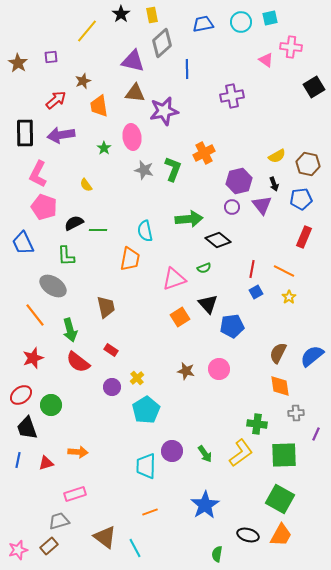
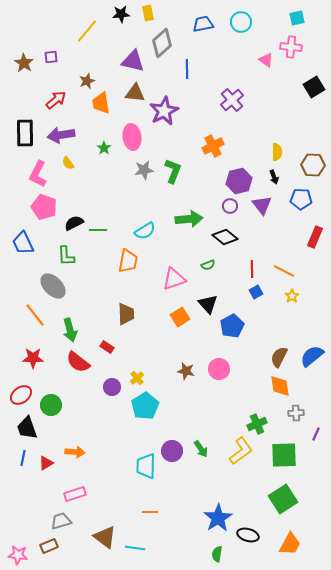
black star at (121, 14): rotated 30 degrees clockwise
yellow rectangle at (152, 15): moved 4 px left, 2 px up
cyan square at (270, 18): moved 27 px right
brown star at (18, 63): moved 6 px right
brown star at (83, 81): moved 4 px right
purple cross at (232, 96): moved 4 px down; rotated 30 degrees counterclockwise
orange trapezoid at (99, 106): moved 2 px right, 3 px up
purple star at (164, 111): rotated 16 degrees counterclockwise
orange cross at (204, 153): moved 9 px right, 7 px up
yellow semicircle at (277, 156): moved 4 px up; rotated 60 degrees counterclockwise
brown hexagon at (308, 164): moved 5 px right, 1 px down; rotated 10 degrees counterclockwise
green L-shape at (173, 169): moved 2 px down
gray star at (144, 170): rotated 24 degrees counterclockwise
black arrow at (274, 184): moved 7 px up
yellow semicircle at (86, 185): moved 18 px left, 22 px up
blue pentagon at (301, 199): rotated 10 degrees clockwise
purple circle at (232, 207): moved 2 px left, 1 px up
cyan semicircle at (145, 231): rotated 110 degrees counterclockwise
red rectangle at (304, 237): moved 11 px right
black diamond at (218, 240): moved 7 px right, 3 px up
orange trapezoid at (130, 259): moved 2 px left, 2 px down
green semicircle at (204, 268): moved 4 px right, 3 px up
red line at (252, 269): rotated 12 degrees counterclockwise
gray ellipse at (53, 286): rotated 12 degrees clockwise
yellow star at (289, 297): moved 3 px right, 1 px up
brown trapezoid at (106, 307): moved 20 px right, 7 px down; rotated 10 degrees clockwise
blue pentagon at (232, 326): rotated 20 degrees counterclockwise
red rectangle at (111, 350): moved 4 px left, 3 px up
brown semicircle at (278, 353): moved 1 px right, 4 px down
red star at (33, 358): rotated 20 degrees clockwise
cyan pentagon at (146, 410): moved 1 px left, 4 px up
green cross at (257, 424): rotated 30 degrees counterclockwise
orange arrow at (78, 452): moved 3 px left
yellow L-shape at (241, 453): moved 2 px up
green arrow at (205, 454): moved 4 px left, 5 px up
blue line at (18, 460): moved 5 px right, 2 px up
red triangle at (46, 463): rotated 14 degrees counterclockwise
green square at (280, 499): moved 3 px right; rotated 28 degrees clockwise
blue star at (205, 505): moved 13 px right, 13 px down
orange line at (150, 512): rotated 21 degrees clockwise
gray trapezoid at (59, 521): moved 2 px right
orange trapezoid at (281, 535): moved 9 px right, 9 px down
brown rectangle at (49, 546): rotated 18 degrees clockwise
cyan line at (135, 548): rotated 54 degrees counterclockwise
pink star at (18, 550): moved 5 px down; rotated 24 degrees clockwise
